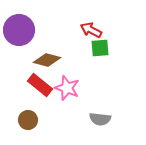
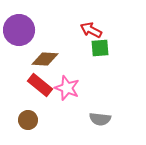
brown diamond: moved 2 px left, 1 px up; rotated 12 degrees counterclockwise
